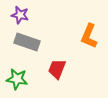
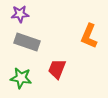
purple star: moved 1 px up; rotated 18 degrees counterclockwise
green star: moved 4 px right, 1 px up
